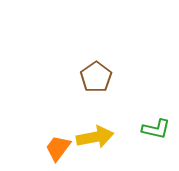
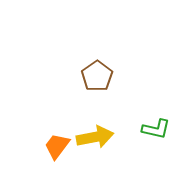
brown pentagon: moved 1 px right, 1 px up
orange trapezoid: moved 1 px left, 2 px up
